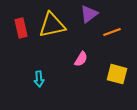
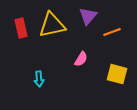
purple triangle: moved 1 px left, 2 px down; rotated 12 degrees counterclockwise
